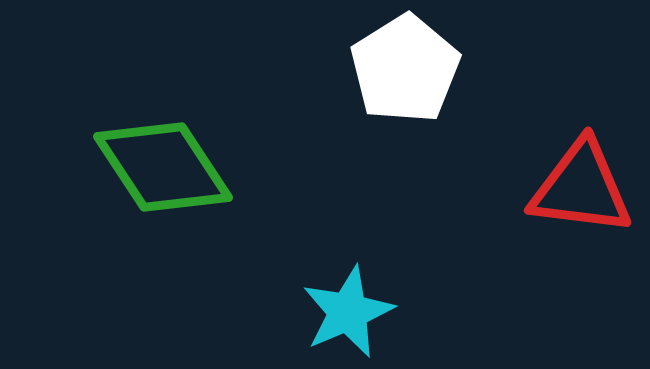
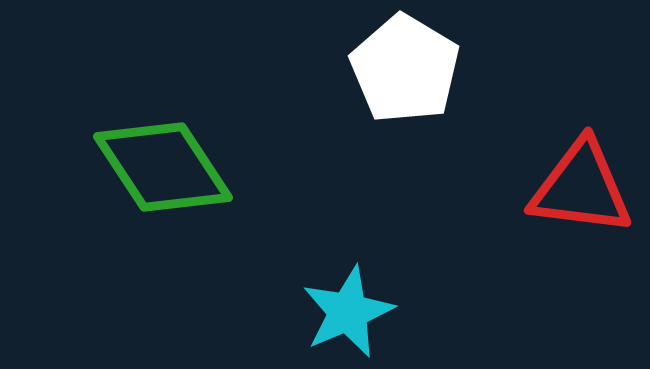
white pentagon: rotated 9 degrees counterclockwise
